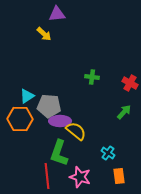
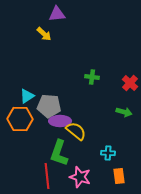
red cross: rotated 14 degrees clockwise
green arrow: rotated 63 degrees clockwise
cyan cross: rotated 32 degrees counterclockwise
